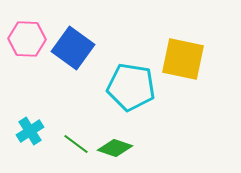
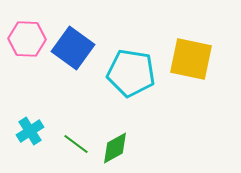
yellow square: moved 8 px right
cyan pentagon: moved 14 px up
green diamond: rotated 48 degrees counterclockwise
